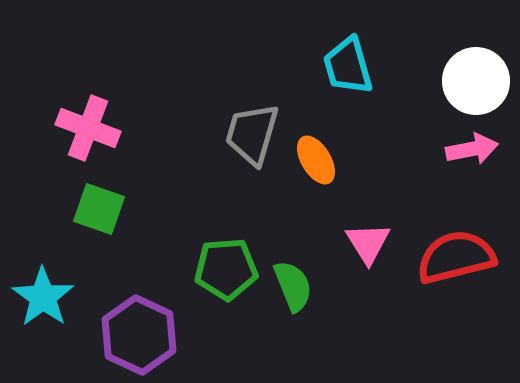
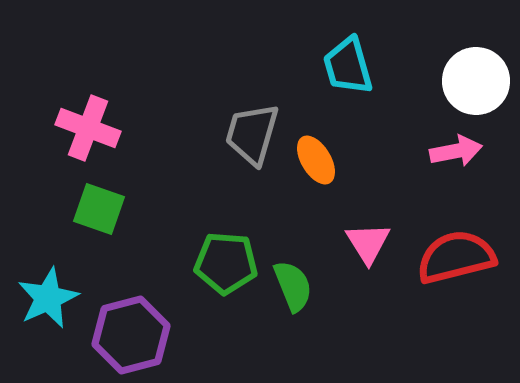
pink arrow: moved 16 px left, 2 px down
green pentagon: moved 6 px up; rotated 8 degrees clockwise
cyan star: moved 5 px right, 1 px down; rotated 12 degrees clockwise
purple hexagon: moved 8 px left; rotated 20 degrees clockwise
